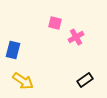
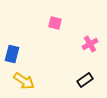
pink cross: moved 14 px right, 7 px down
blue rectangle: moved 1 px left, 4 px down
yellow arrow: moved 1 px right
